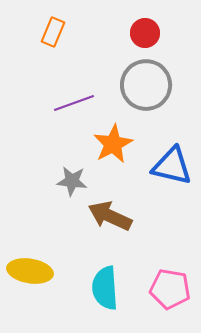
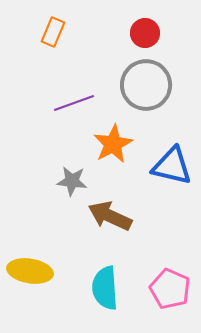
pink pentagon: rotated 15 degrees clockwise
